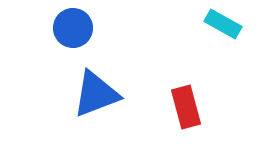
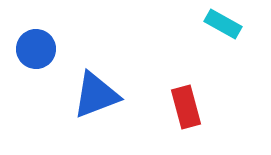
blue circle: moved 37 px left, 21 px down
blue triangle: moved 1 px down
